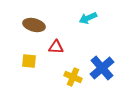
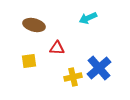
red triangle: moved 1 px right, 1 px down
yellow square: rotated 14 degrees counterclockwise
blue cross: moved 3 px left
yellow cross: rotated 36 degrees counterclockwise
